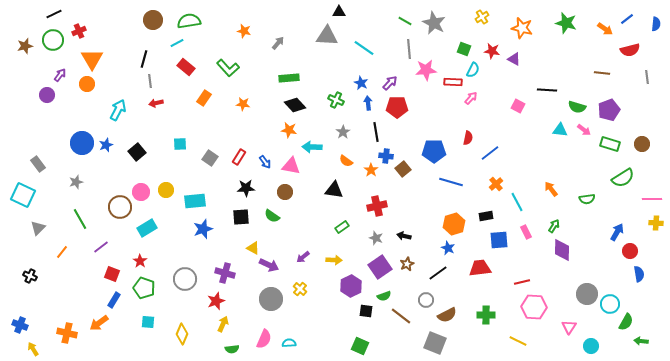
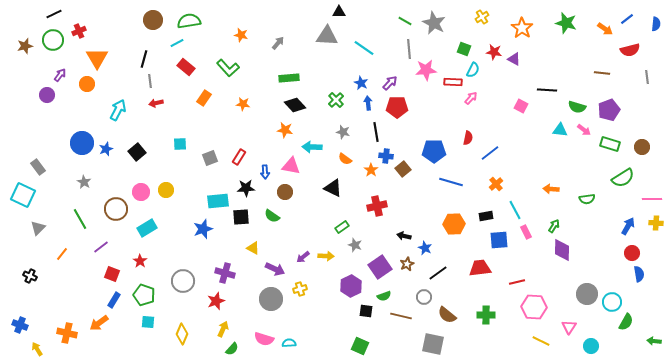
orange star at (522, 28): rotated 20 degrees clockwise
orange star at (244, 31): moved 3 px left, 4 px down
red star at (492, 51): moved 2 px right, 1 px down
orange triangle at (92, 59): moved 5 px right, 1 px up
green cross at (336, 100): rotated 21 degrees clockwise
pink square at (518, 106): moved 3 px right
orange star at (289, 130): moved 4 px left
gray star at (343, 132): rotated 24 degrees counterclockwise
brown circle at (642, 144): moved 3 px down
blue star at (106, 145): moved 4 px down
gray square at (210, 158): rotated 35 degrees clockwise
orange semicircle at (346, 161): moved 1 px left, 2 px up
blue arrow at (265, 162): moved 10 px down; rotated 32 degrees clockwise
gray rectangle at (38, 164): moved 3 px down
gray star at (76, 182): moved 8 px right; rotated 24 degrees counterclockwise
orange arrow at (551, 189): rotated 49 degrees counterclockwise
black triangle at (334, 190): moved 1 px left, 2 px up; rotated 18 degrees clockwise
cyan rectangle at (195, 201): moved 23 px right
cyan line at (517, 202): moved 2 px left, 8 px down
brown circle at (120, 207): moved 4 px left, 2 px down
orange hexagon at (454, 224): rotated 15 degrees clockwise
blue arrow at (617, 232): moved 11 px right, 6 px up
gray star at (376, 238): moved 21 px left, 7 px down
blue star at (448, 248): moved 23 px left
red circle at (630, 251): moved 2 px right, 2 px down
orange line at (62, 252): moved 2 px down
yellow arrow at (334, 260): moved 8 px left, 4 px up
purple arrow at (269, 265): moved 6 px right, 4 px down
gray circle at (185, 279): moved 2 px left, 2 px down
red line at (522, 282): moved 5 px left
green pentagon at (144, 288): moved 7 px down
yellow cross at (300, 289): rotated 32 degrees clockwise
gray circle at (426, 300): moved 2 px left, 3 px up
cyan circle at (610, 304): moved 2 px right, 2 px up
brown semicircle at (447, 315): rotated 66 degrees clockwise
brown line at (401, 316): rotated 25 degrees counterclockwise
yellow arrow at (223, 324): moved 5 px down
pink semicircle at (264, 339): rotated 84 degrees clockwise
yellow line at (518, 341): moved 23 px right
green arrow at (641, 341): moved 13 px right
gray square at (435, 343): moved 2 px left, 1 px down; rotated 10 degrees counterclockwise
yellow arrow at (33, 349): moved 4 px right
green semicircle at (232, 349): rotated 40 degrees counterclockwise
